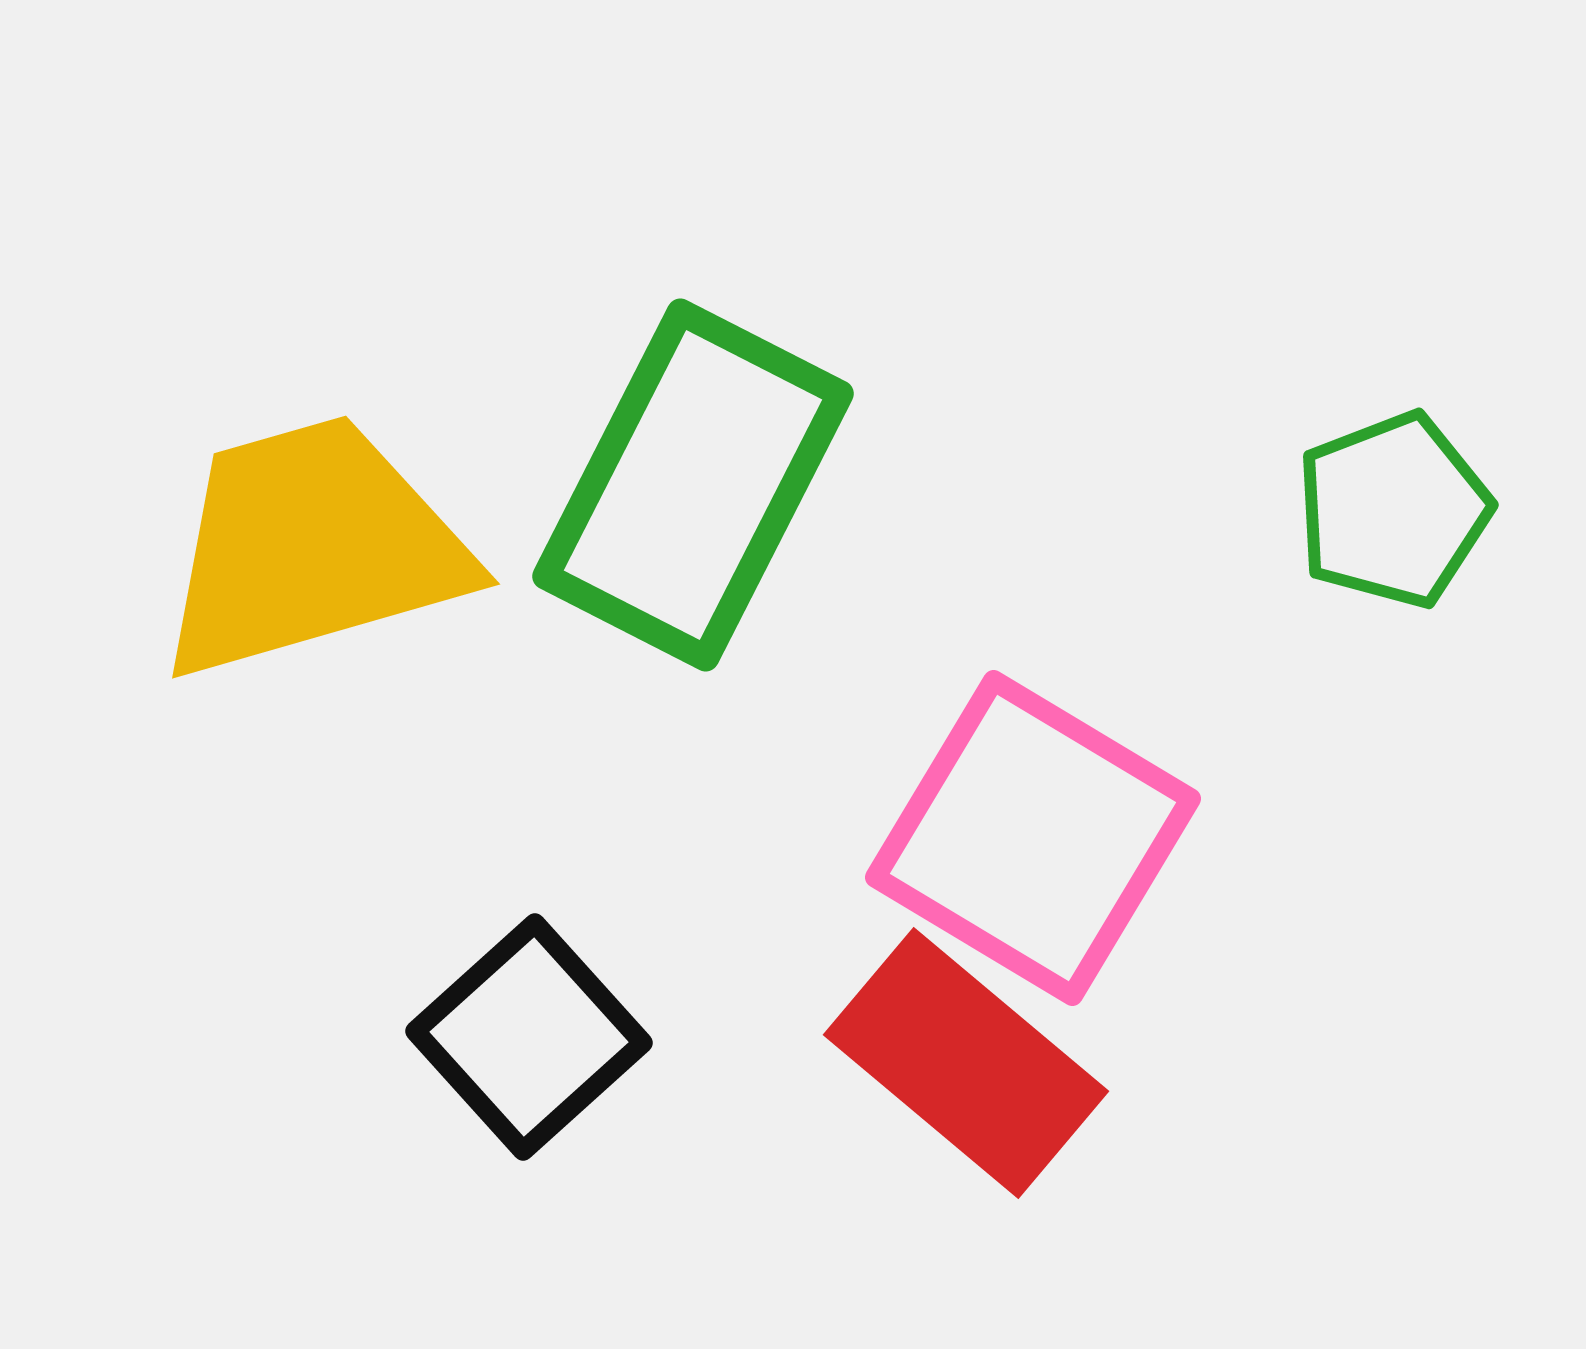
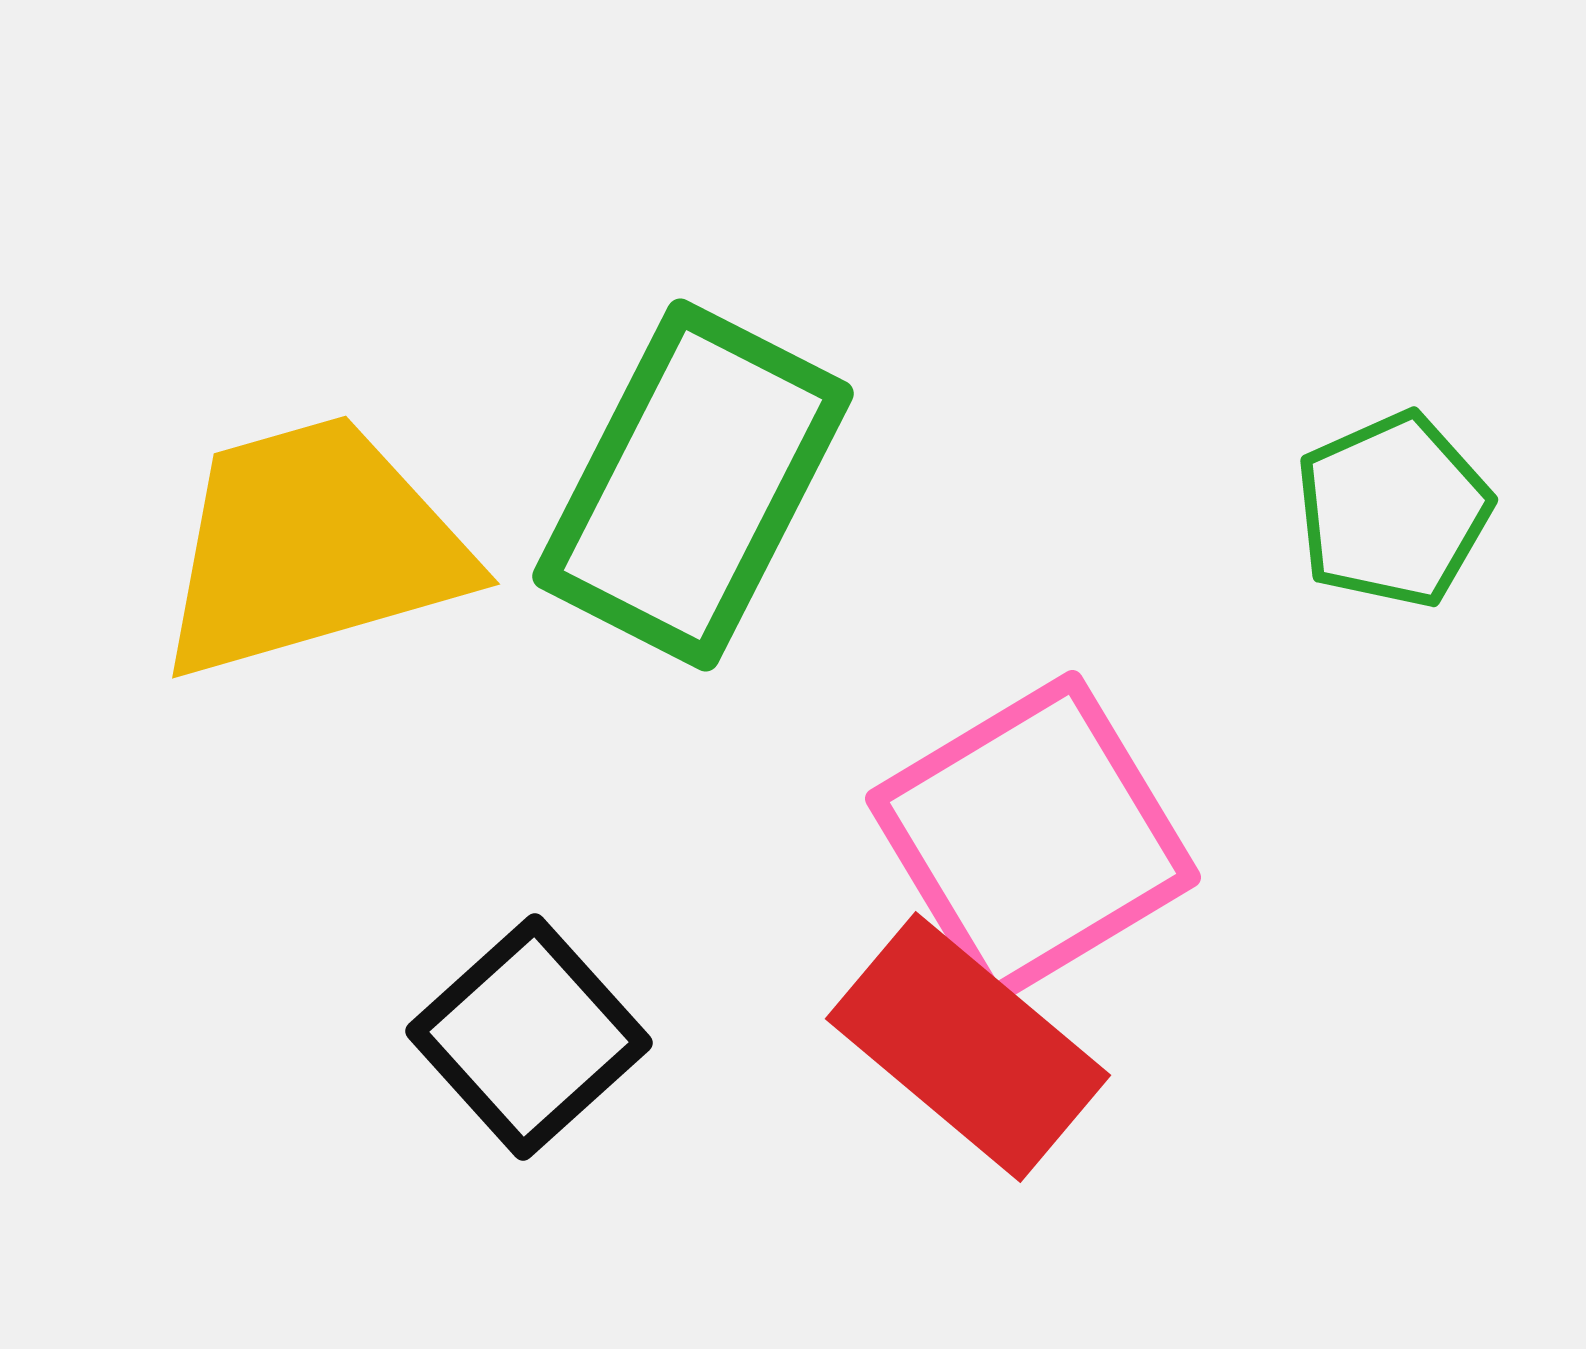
green pentagon: rotated 3 degrees counterclockwise
pink square: rotated 28 degrees clockwise
red rectangle: moved 2 px right, 16 px up
